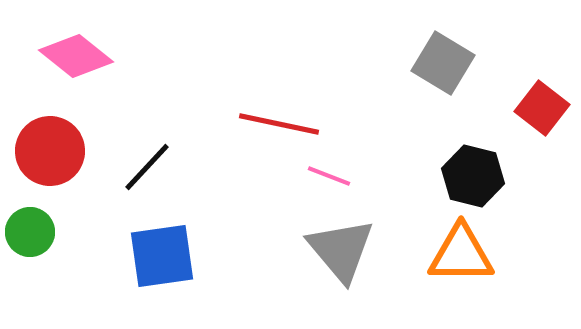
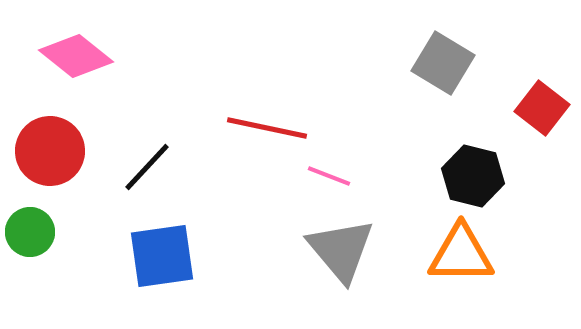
red line: moved 12 px left, 4 px down
